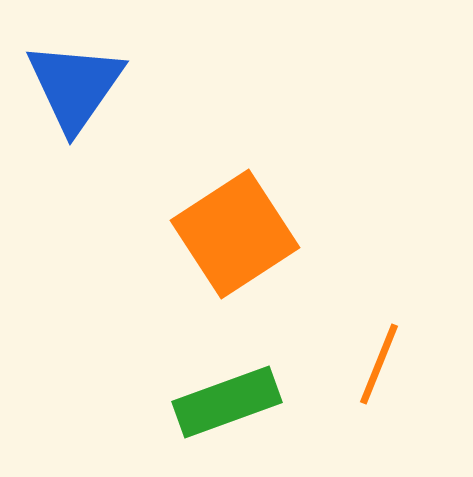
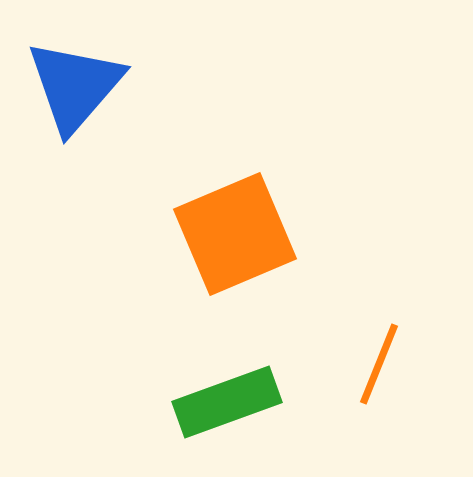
blue triangle: rotated 6 degrees clockwise
orange square: rotated 10 degrees clockwise
